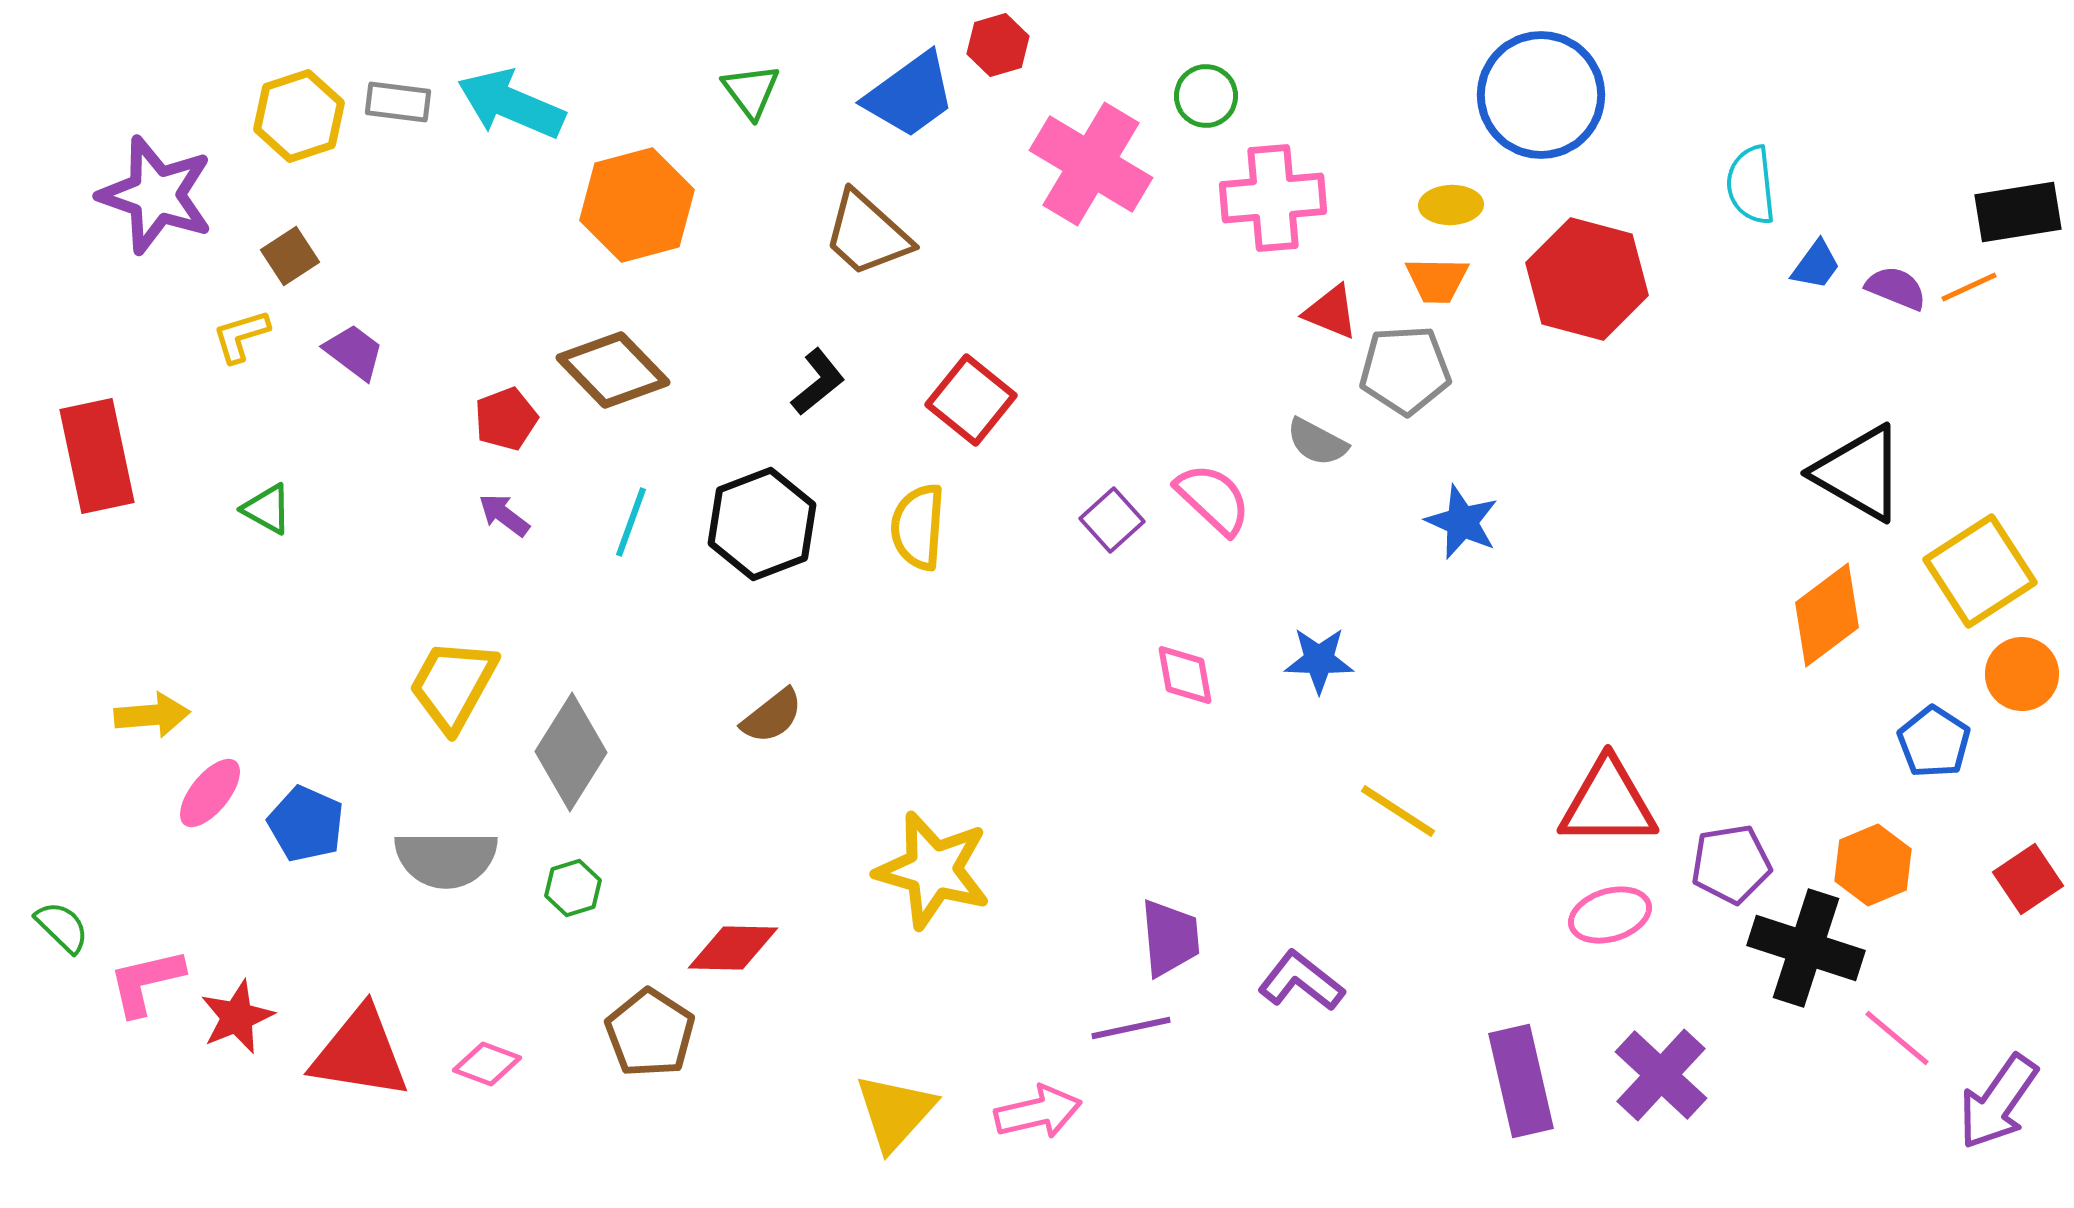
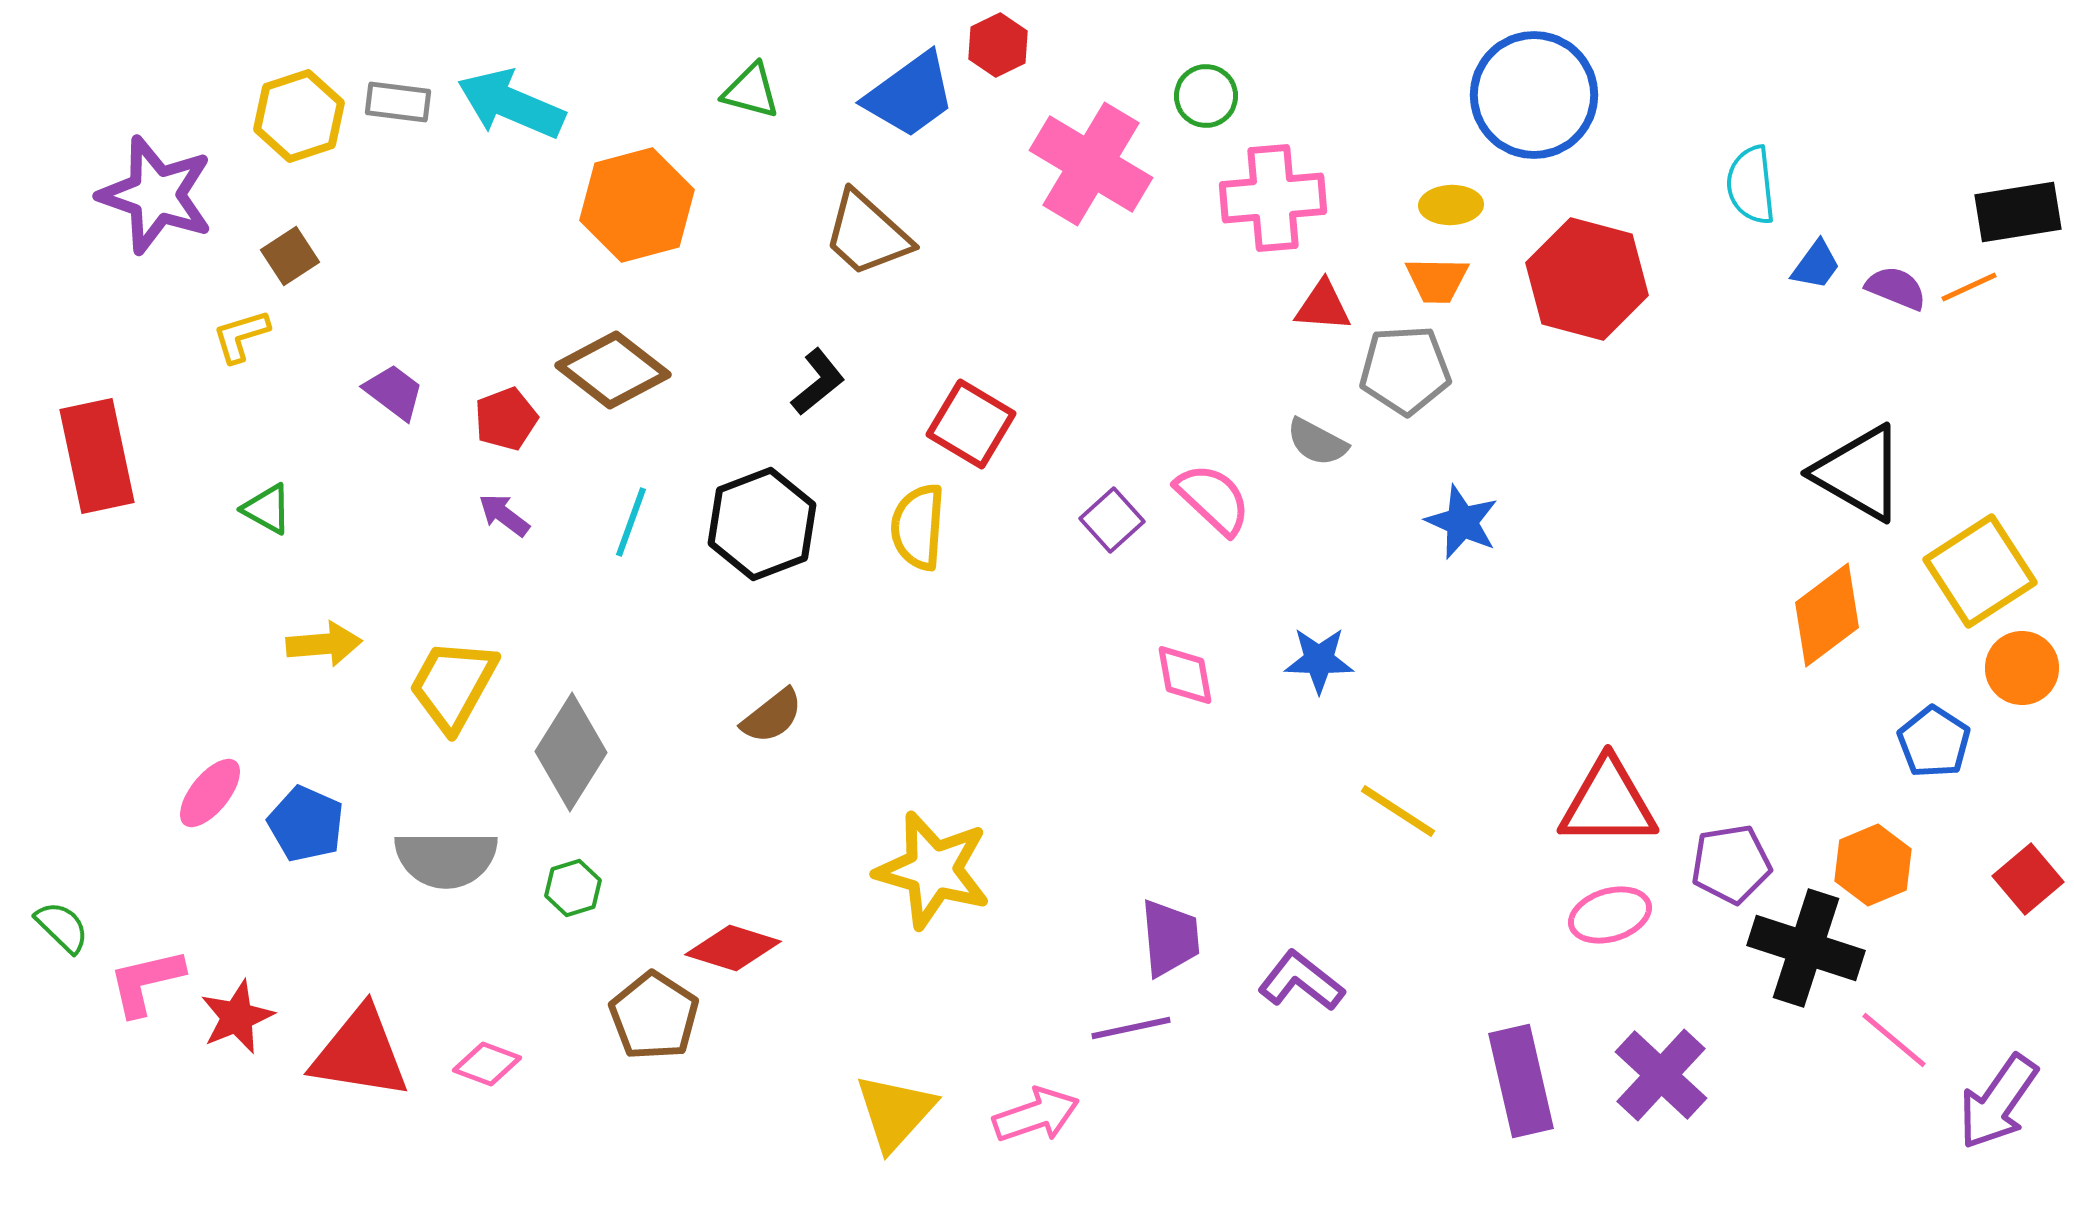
red hexagon at (998, 45): rotated 10 degrees counterclockwise
green triangle at (751, 91): rotated 38 degrees counterclockwise
blue circle at (1541, 95): moved 7 px left
red triangle at (1331, 312): moved 8 px left, 6 px up; rotated 18 degrees counterclockwise
purple trapezoid at (354, 352): moved 40 px right, 40 px down
brown diamond at (613, 370): rotated 8 degrees counterclockwise
red square at (971, 400): moved 24 px down; rotated 8 degrees counterclockwise
orange circle at (2022, 674): moved 6 px up
yellow arrow at (152, 715): moved 172 px right, 71 px up
red square at (2028, 879): rotated 6 degrees counterclockwise
red diamond at (733, 948): rotated 16 degrees clockwise
brown pentagon at (650, 1033): moved 4 px right, 17 px up
pink line at (1897, 1038): moved 3 px left, 2 px down
pink arrow at (1038, 1112): moved 2 px left, 3 px down; rotated 6 degrees counterclockwise
